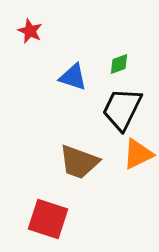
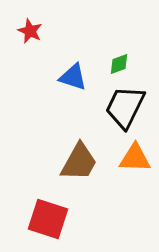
black trapezoid: moved 3 px right, 2 px up
orange triangle: moved 3 px left, 4 px down; rotated 28 degrees clockwise
brown trapezoid: rotated 81 degrees counterclockwise
